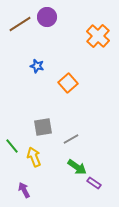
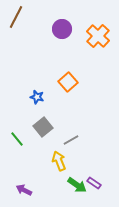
purple circle: moved 15 px right, 12 px down
brown line: moved 4 px left, 7 px up; rotated 30 degrees counterclockwise
blue star: moved 31 px down
orange square: moved 1 px up
gray square: rotated 30 degrees counterclockwise
gray line: moved 1 px down
green line: moved 5 px right, 7 px up
yellow arrow: moved 25 px right, 4 px down
green arrow: moved 18 px down
purple arrow: rotated 35 degrees counterclockwise
